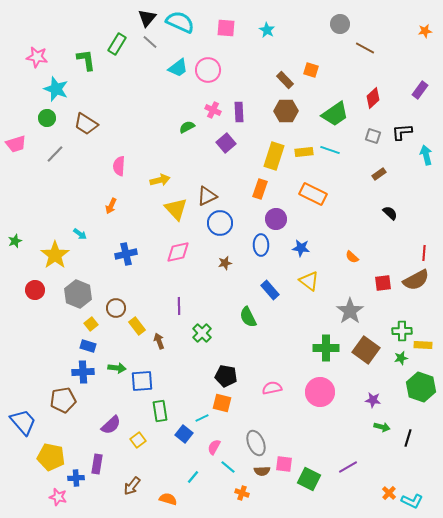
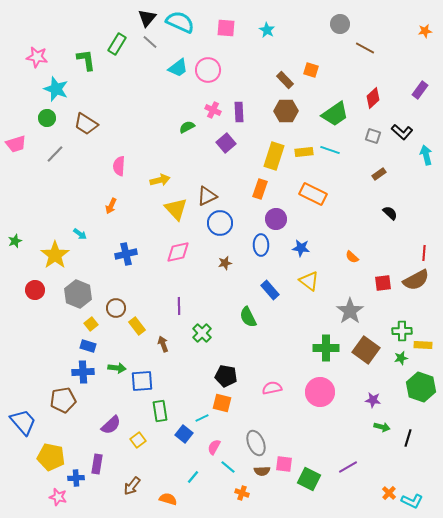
black L-shape at (402, 132): rotated 135 degrees counterclockwise
brown arrow at (159, 341): moved 4 px right, 3 px down
